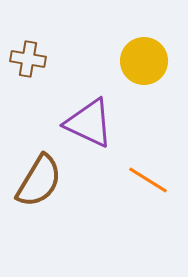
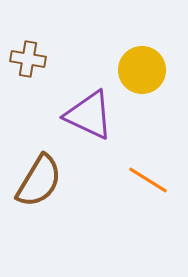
yellow circle: moved 2 px left, 9 px down
purple triangle: moved 8 px up
